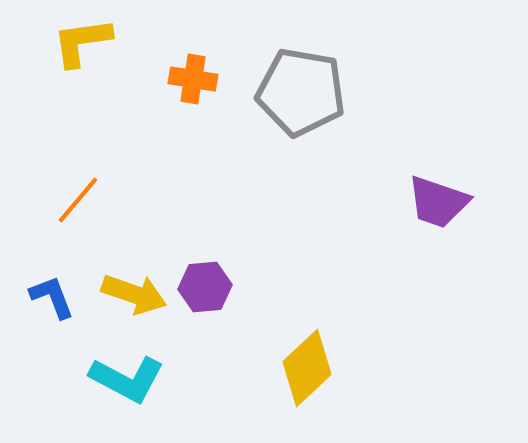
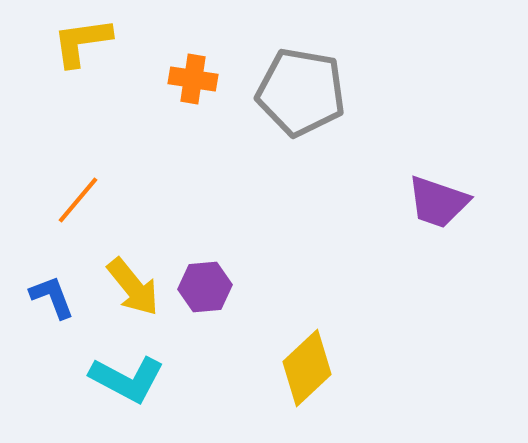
yellow arrow: moved 1 px left, 7 px up; rotated 32 degrees clockwise
